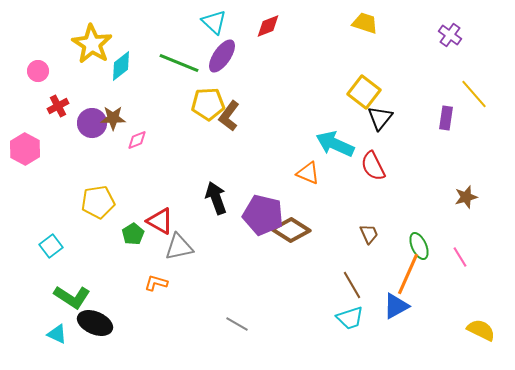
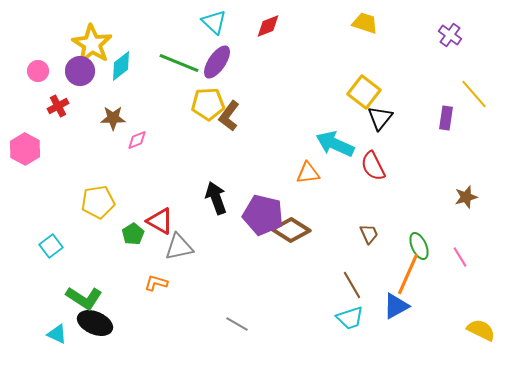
purple ellipse at (222, 56): moved 5 px left, 6 px down
purple circle at (92, 123): moved 12 px left, 52 px up
orange triangle at (308, 173): rotated 30 degrees counterclockwise
green L-shape at (72, 297): moved 12 px right, 1 px down
